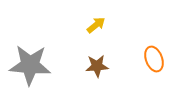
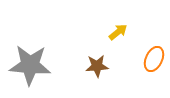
yellow arrow: moved 22 px right, 7 px down
orange ellipse: rotated 45 degrees clockwise
